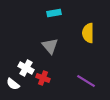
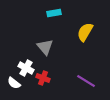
yellow semicircle: moved 3 px left, 1 px up; rotated 30 degrees clockwise
gray triangle: moved 5 px left, 1 px down
white semicircle: moved 1 px right, 1 px up
